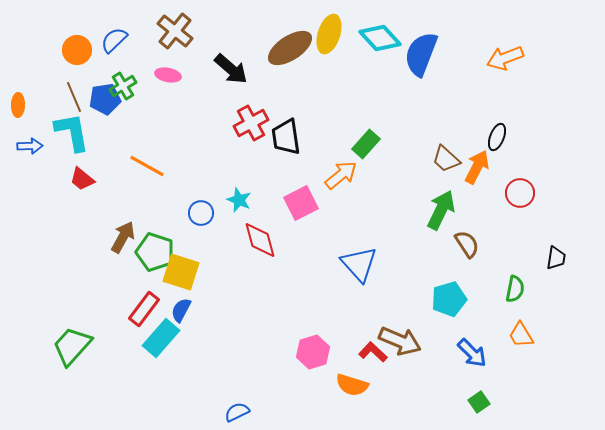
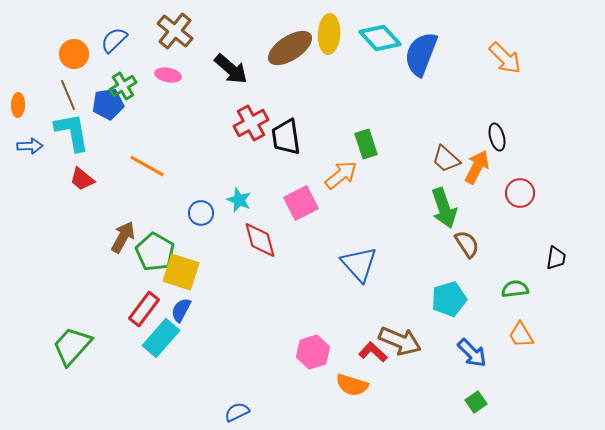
yellow ellipse at (329, 34): rotated 15 degrees counterclockwise
orange circle at (77, 50): moved 3 px left, 4 px down
orange arrow at (505, 58): rotated 114 degrees counterclockwise
brown line at (74, 97): moved 6 px left, 2 px up
blue pentagon at (105, 99): moved 3 px right, 5 px down
black ellipse at (497, 137): rotated 36 degrees counterclockwise
green rectangle at (366, 144): rotated 60 degrees counterclockwise
green arrow at (441, 210): moved 3 px right, 2 px up; rotated 135 degrees clockwise
green pentagon at (155, 252): rotated 12 degrees clockwise
green semicircle at (515, 289): rotated 108 degrees counterclockwise
green square at (479, 402): moved 3 px left
